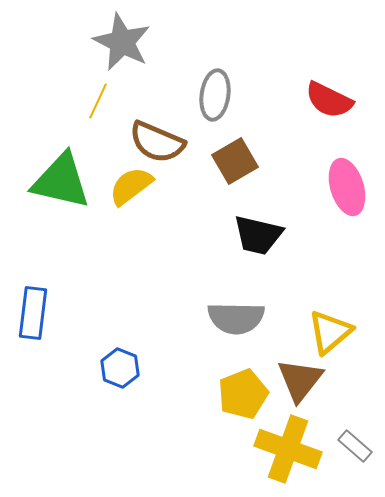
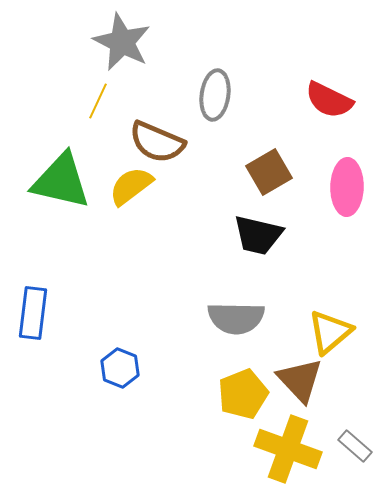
brown square: moved 34 px right, 11 px down
pink ellipse: rotated 18 degrees clockwise
brown triangle: rotated 21 degrees counterclockwise
